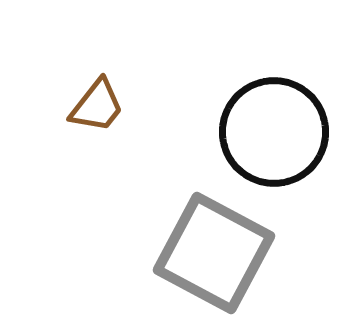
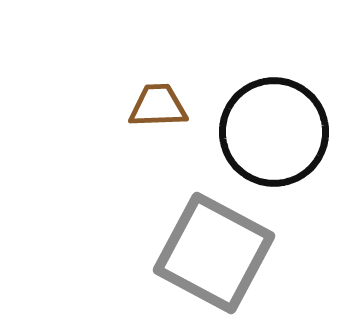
brown trapezoid: moved 61 px right; rotated 130 degrees counterclockwise
